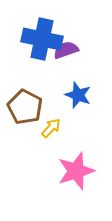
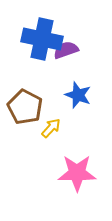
pink star: moved 1 px right, 2 px down; rotated 18 degrees clockwise
